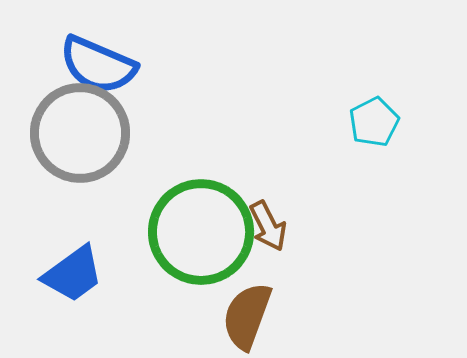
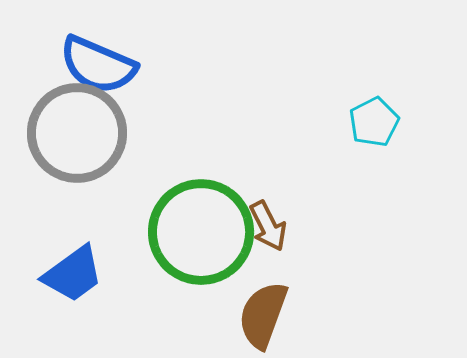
gray circle: moved 3 px left
brown semicircle: moved 16 px right, 1 px up
